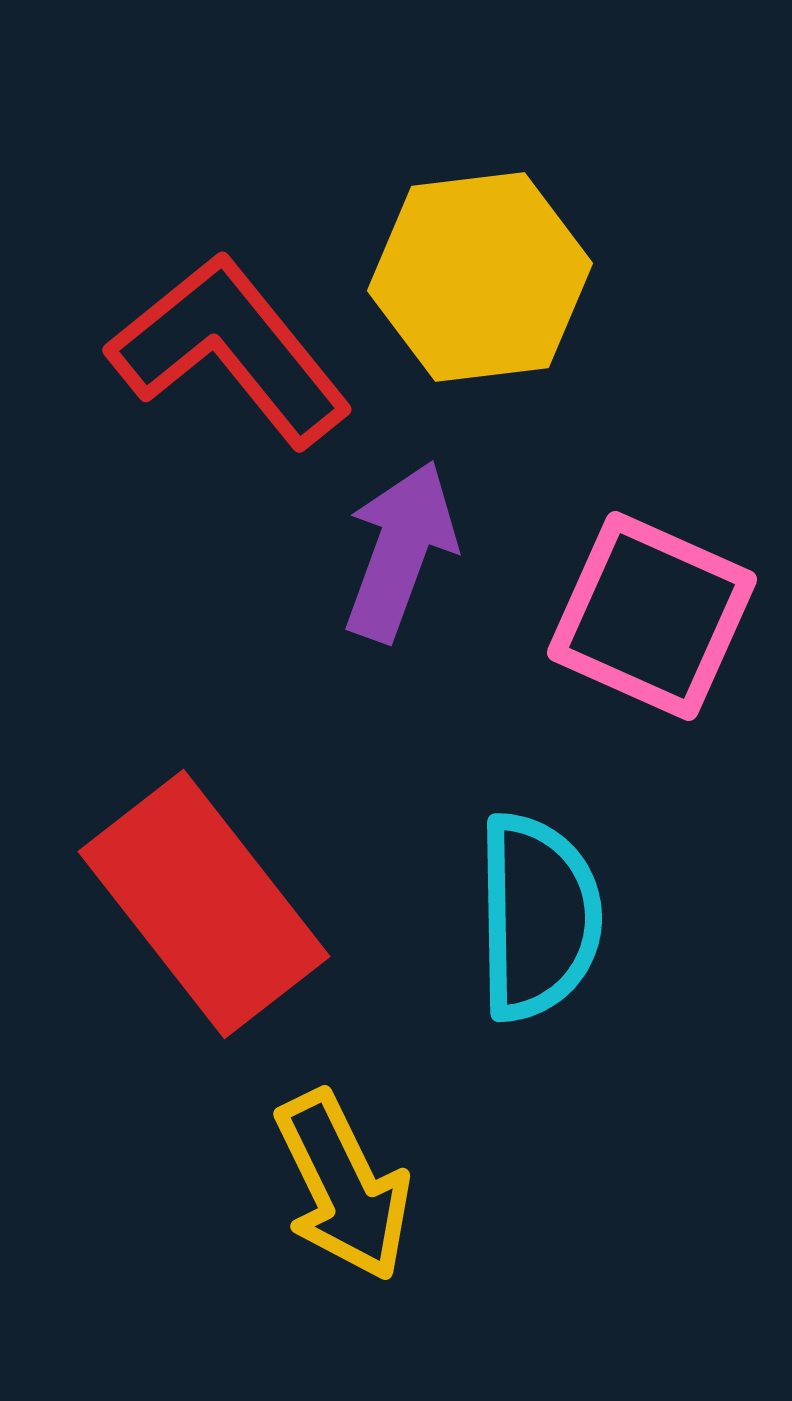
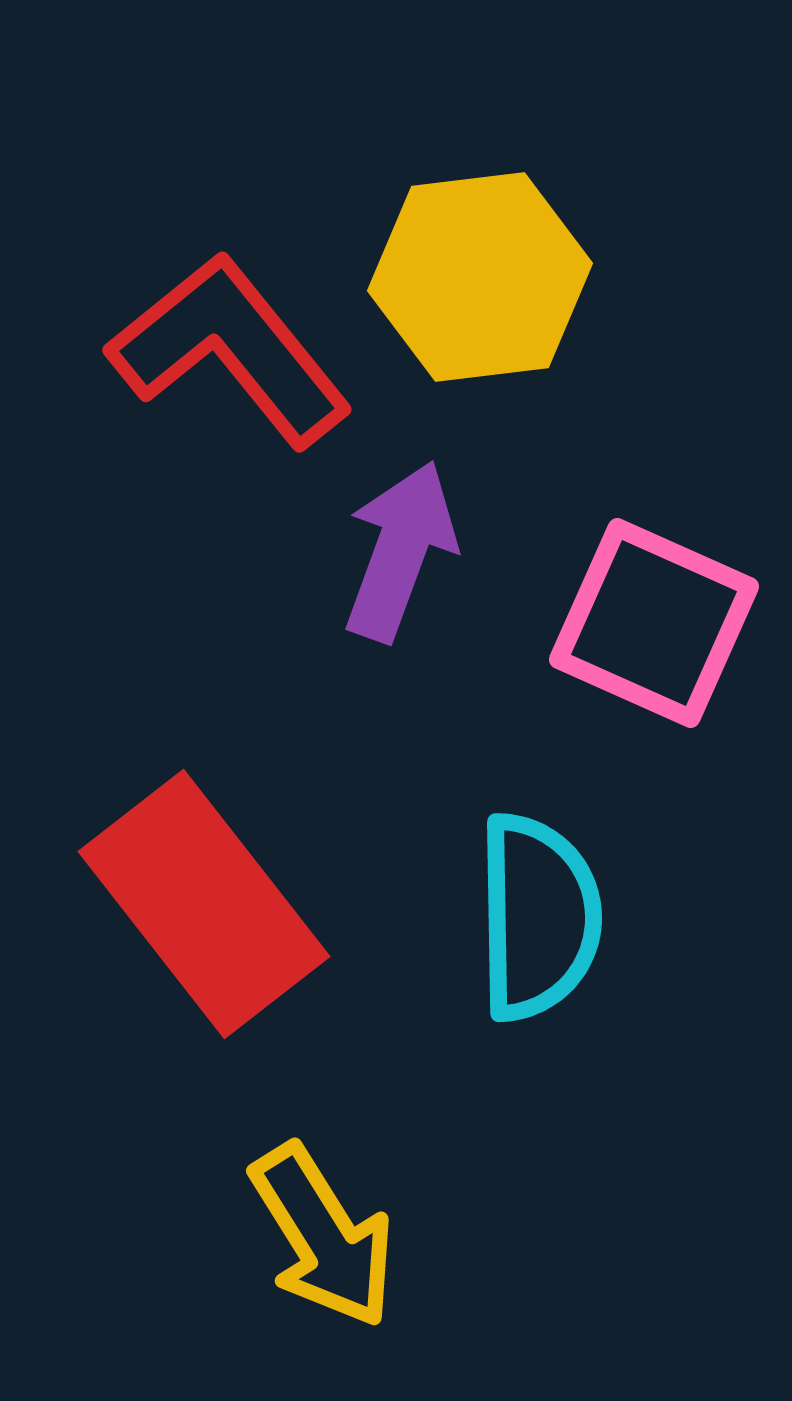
pink square: moved 2 px right, 7 px down
yellow arrow: moved 20 px left, 50 px down; rotated 6 degrees counterclockwise
